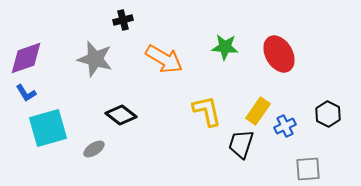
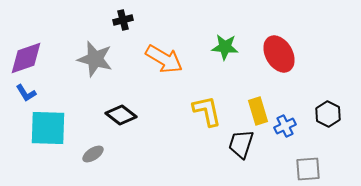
yellow rectangle: rotated 52 degrees counterclockwise
cyan square: rotated 18 degrees clockwise
gray ellipse: moved 1 px left, 5 px down
